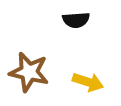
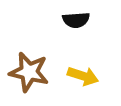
yellow arrow: moved 5 px left, 6 px up
